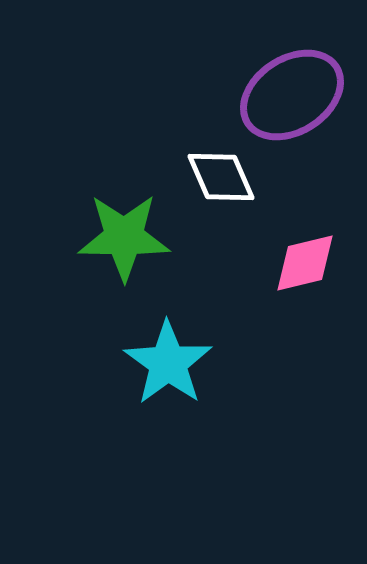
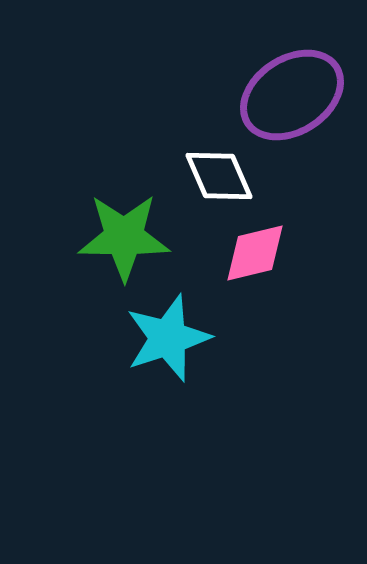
white diamond: moved 2 px left, 1 px up
pink diamond: moved 50 px left, 10 px up
cyan star: moved 25 px up; rotated 18 degrees clockwise
